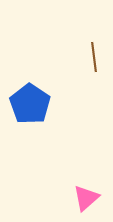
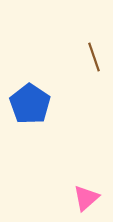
brown line: rotated 12 degrees counterclockwise
